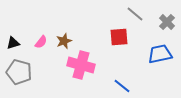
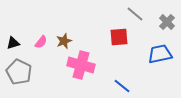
gray pentagon: rotated 10 degrees clockwise
